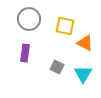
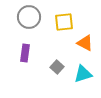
gray circle: moved 2 px up
yellow square: moved 1 px left, 4 px up; rotated 18 degrees counterclockwise
gray square: rotated 16 degrees clockwise
cyan triangle: rotated 42 degrees clockwise
